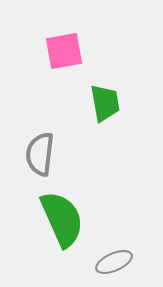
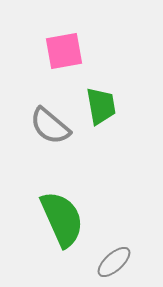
green trapezoid: moved 4 px left, 3 px down
gray semicircle: moved 10 px right, 28 px up; rotated 57 degrees counterclockwise
gray ellipse: rotated 18 degrees counterclockwise
